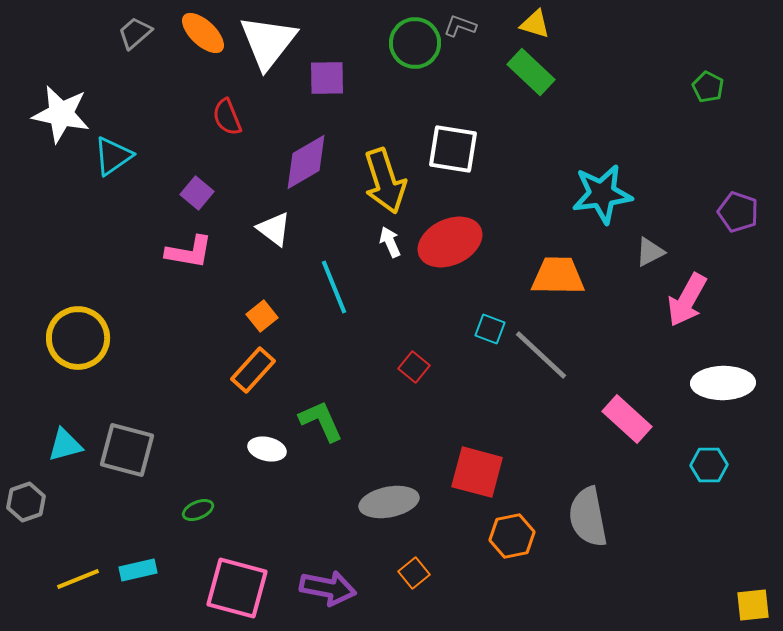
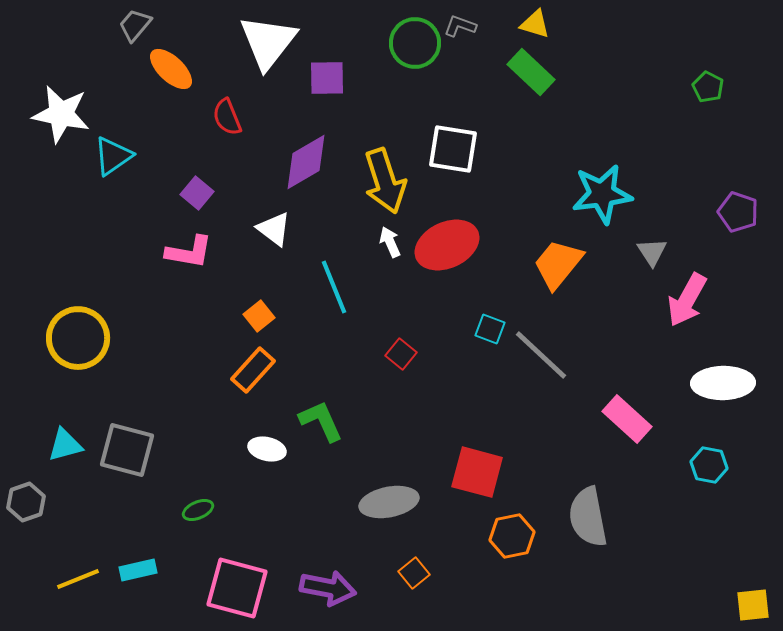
gray trapezoid at (135, 33): moved 8 px up; rotated 9 degrees counterclockwise
orange ellipse at (203, 33): moved 32 px left, 36 px down
red ellipse at (450, 242): moved 3 px left, 3 px down
gray triangle at (650, 252): moved 2 px right; rotated 36 degrees counterclockwise
orange trapezoid at (558, 276): moved 12 px up; rotated 52 degrees counterclockwise
orange square at (262, 316): moved 3 px left
red square at (414, 367): moved 13 px left, 13 px up
cyan hexagon at (709, 465): rotated 12 degrees clockwise
